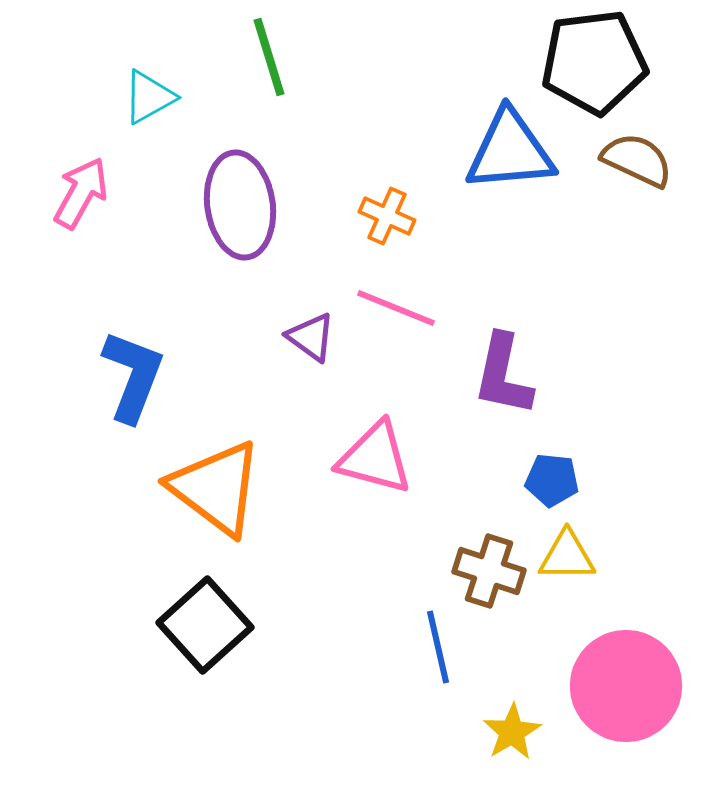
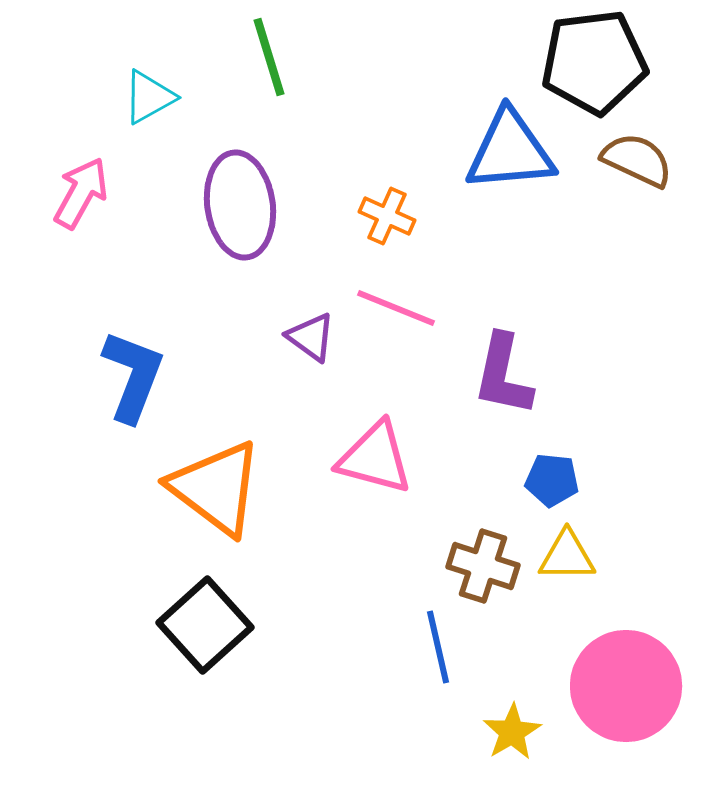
brown cross: moved 6 px left, 5 px up
